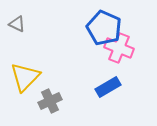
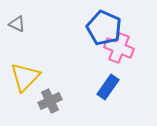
blue rectangle: rotated 25 degrees counterclockwise
